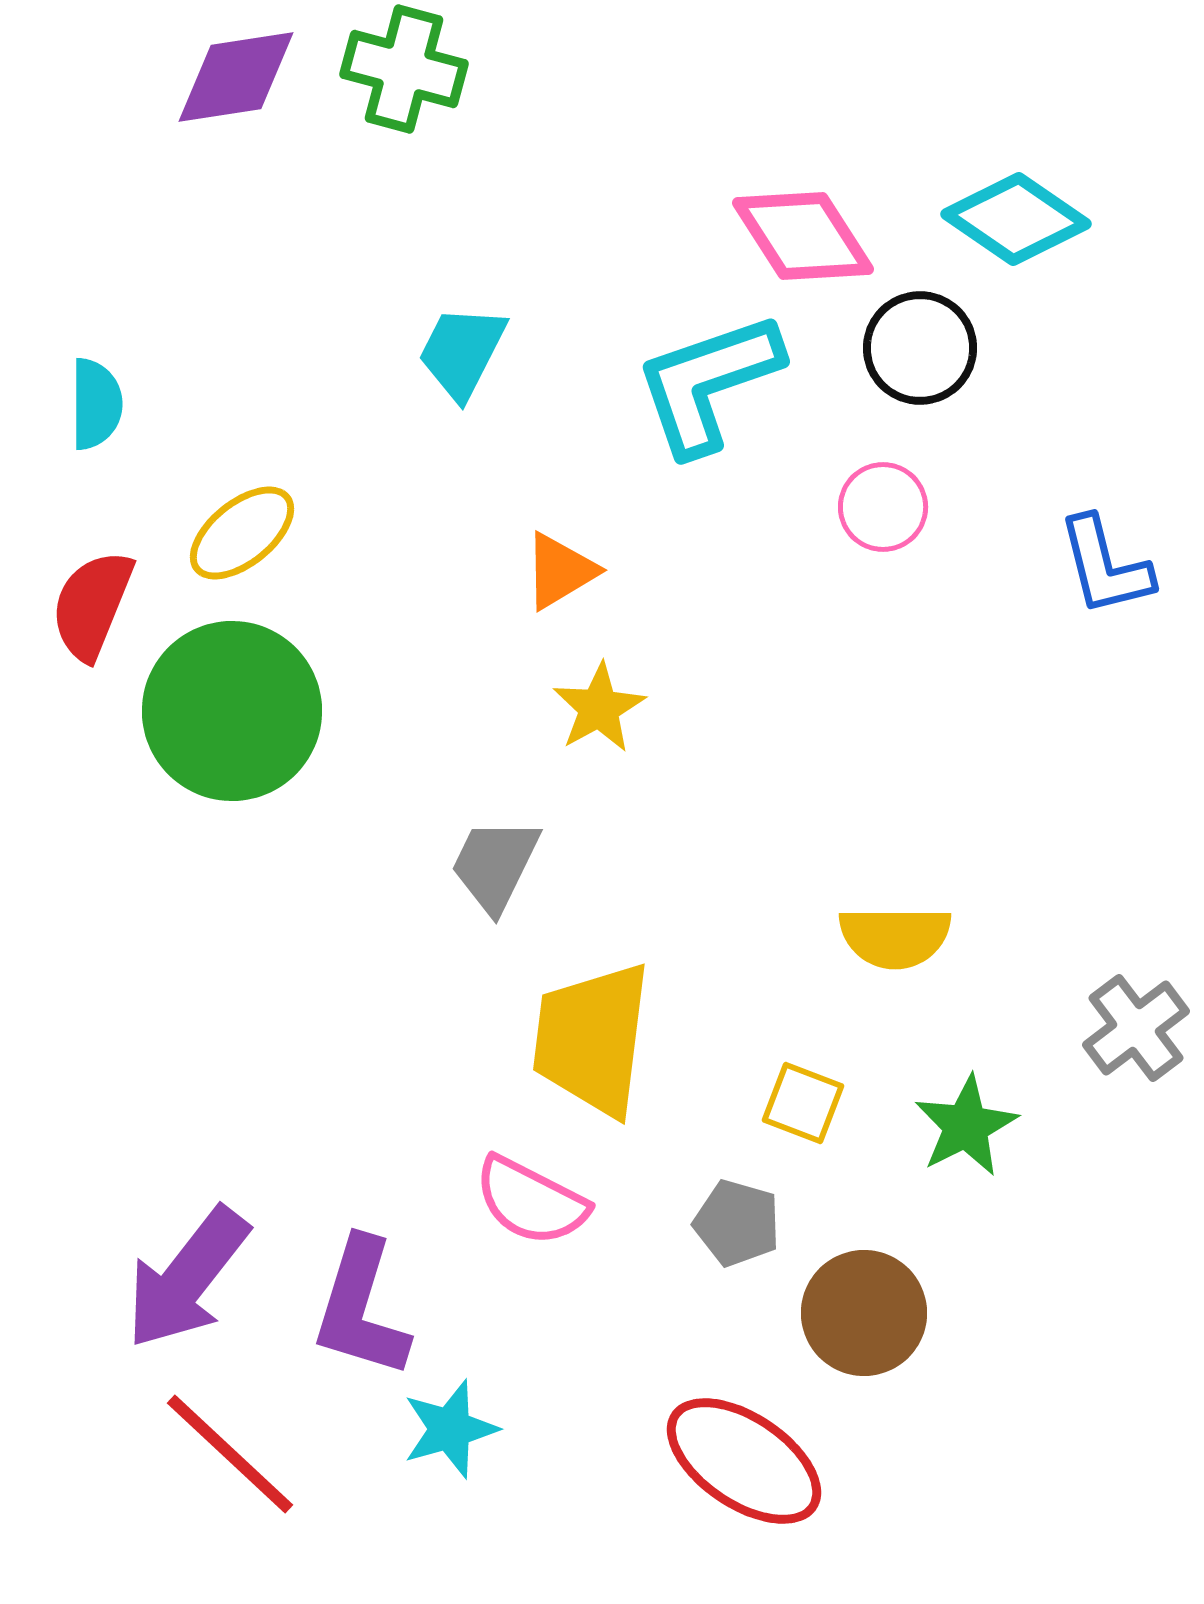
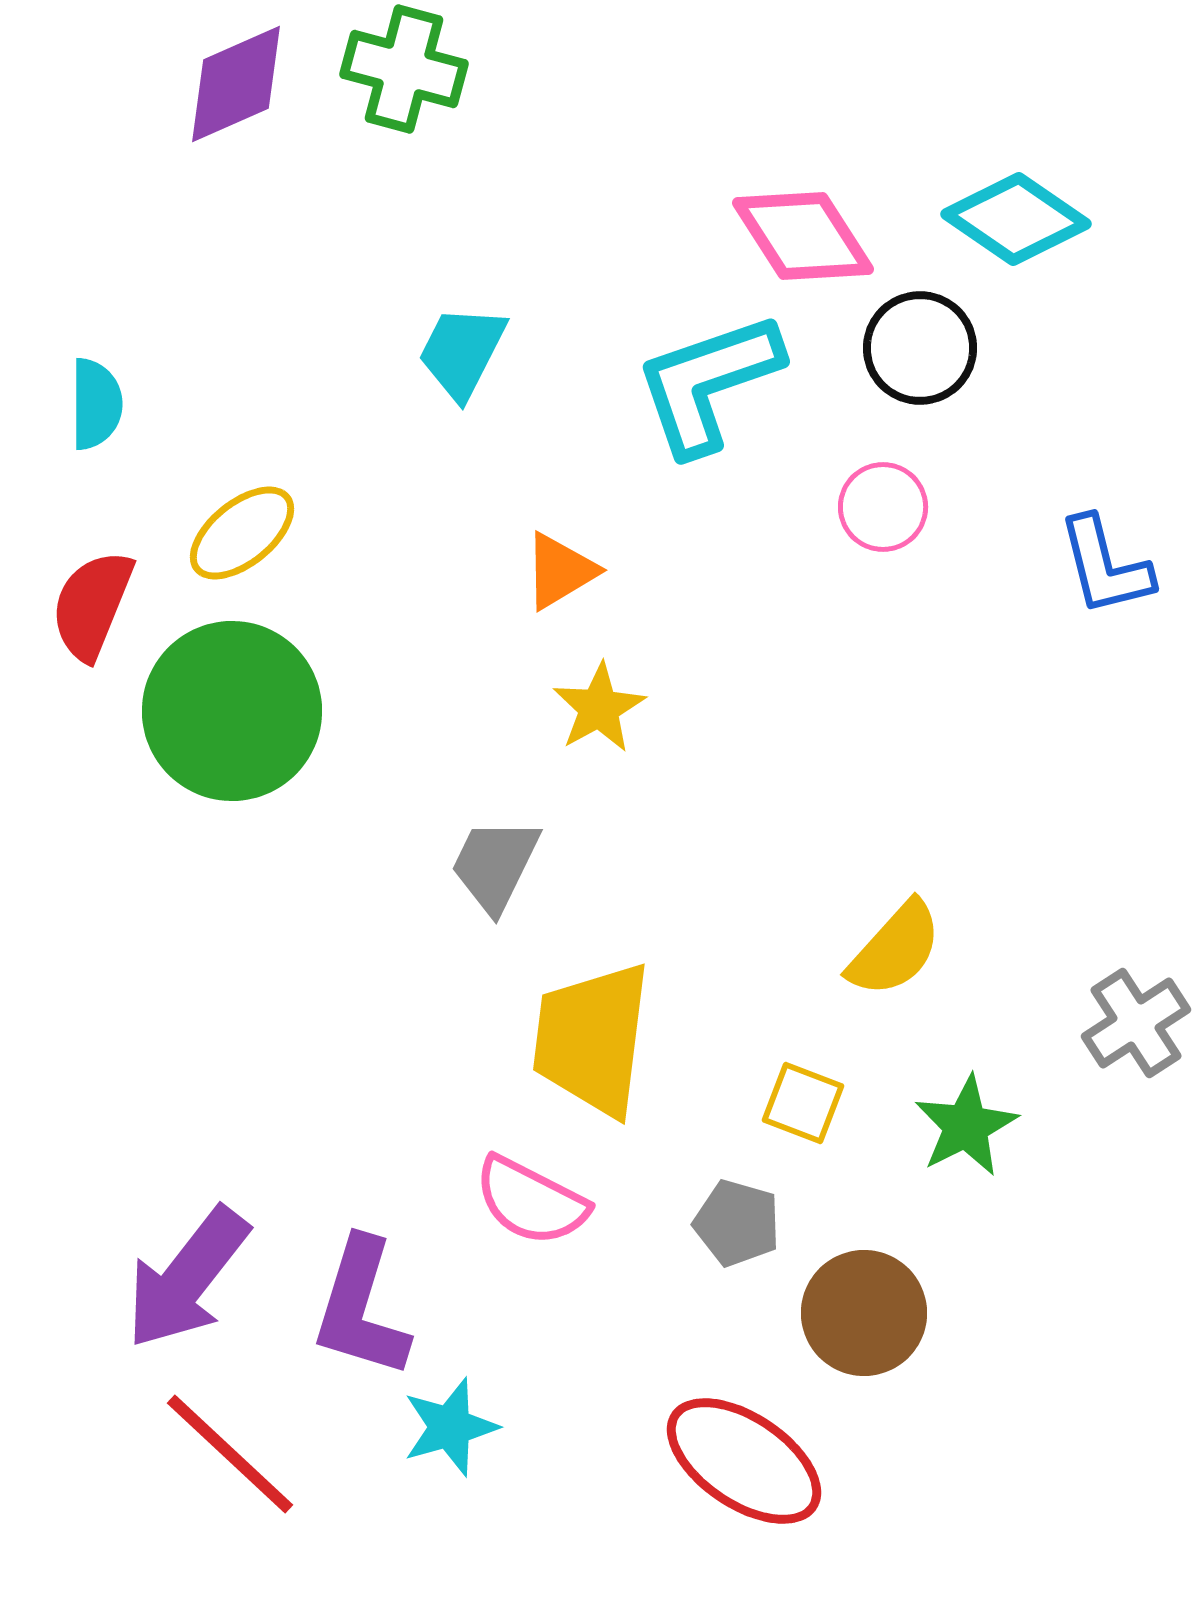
purple diamond: moved 7 px down; rotated 15 degrees counterclockwise
yellow semicircle: moved 12 px down; rotated 48 degrees counterclockwise
gray cross: moved 5 px up; rotated 4 degrees clockwise
cyan star: moved 2 px up
